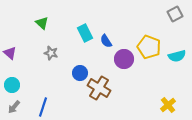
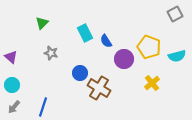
green triangle: rotated 32 degrees clockwise
purple triangle: moved 1 px right, 4 px down
yellow cross: moved 16 px left, 22 px up
